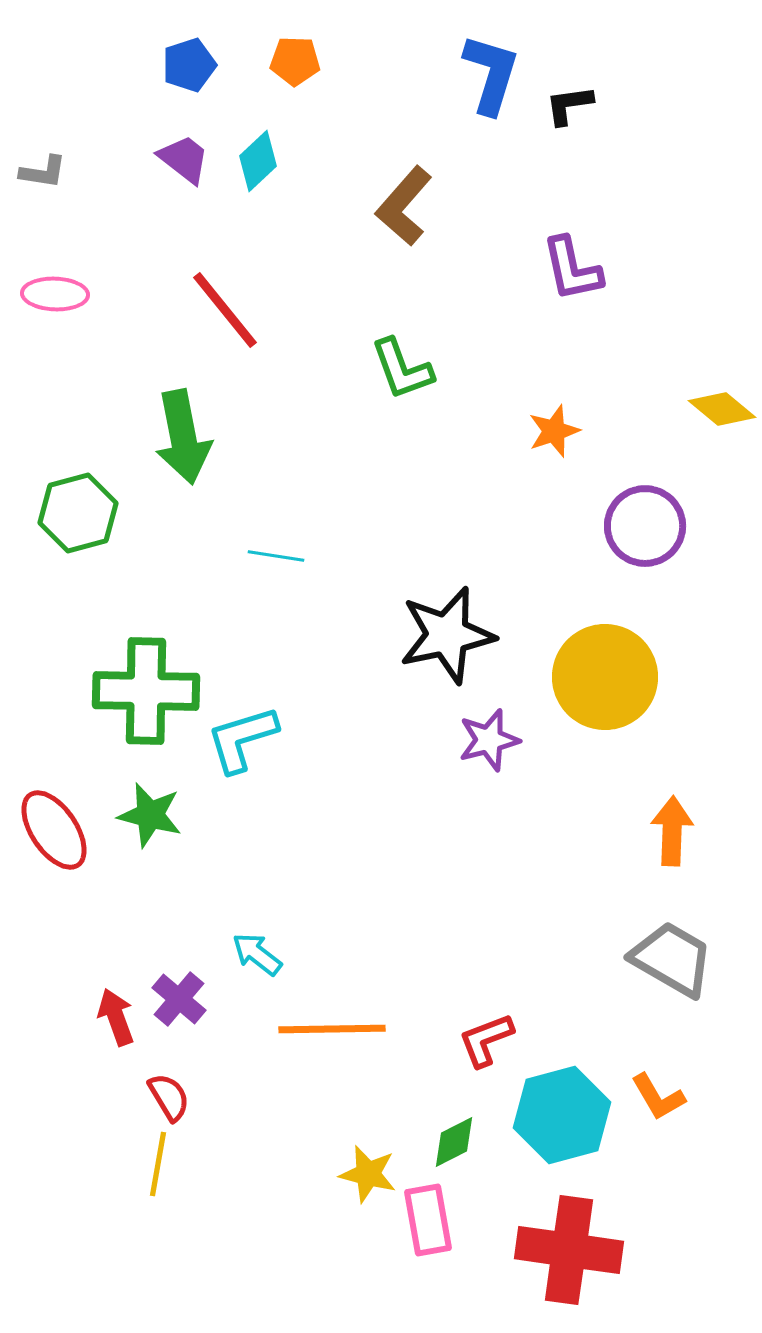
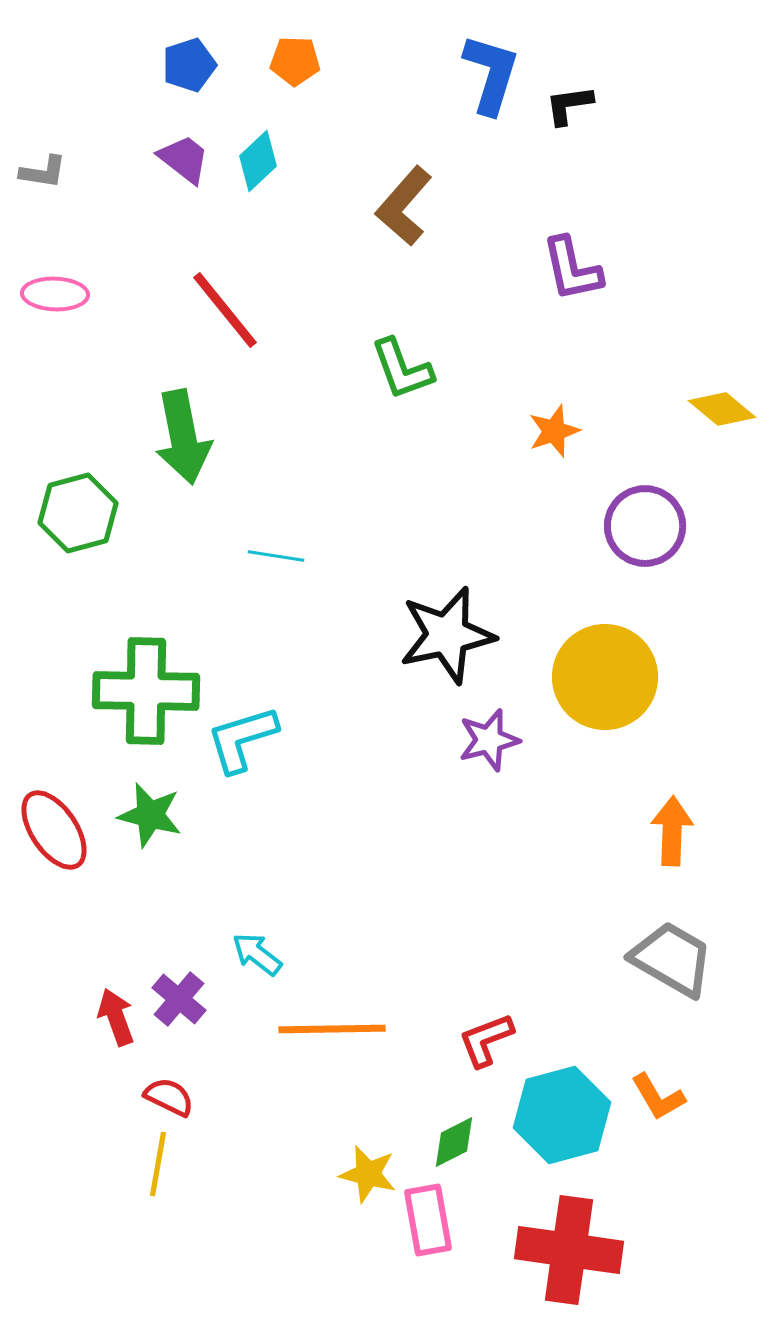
red semicircle: rotated 33 degrees counterclockwise
